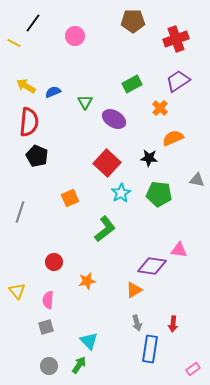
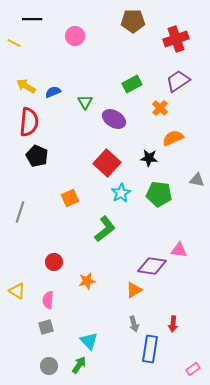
black line: moved 1 px left, 4 px up; rotated 54 degrees clockwise
yellow triangle: rotated 18 degrees counterclockwise
gray arrow: moved 3 px left, 1 px down
